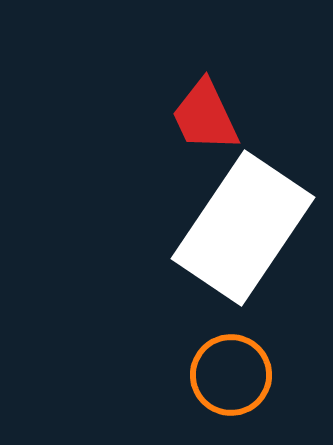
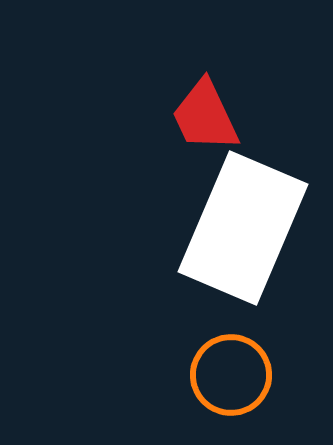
white rectangle: rotated 11 degrees counterclockwise
